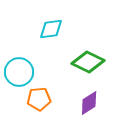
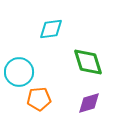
green diamond: rotated 48 degrees clockwise
purple diamond: rotated 15 degrees clockwise
